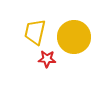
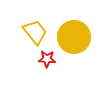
yellow trapezoid: rotated 128 degrees clockwise
